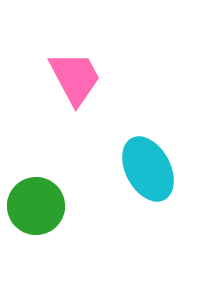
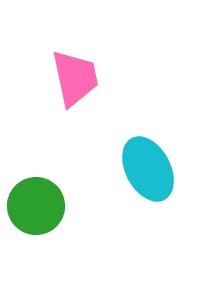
pink trapezoid: rotated 16 degrees clockwise
